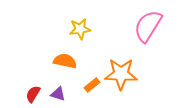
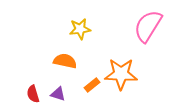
red semicircle: rotated 48 degrees counterclockwise
